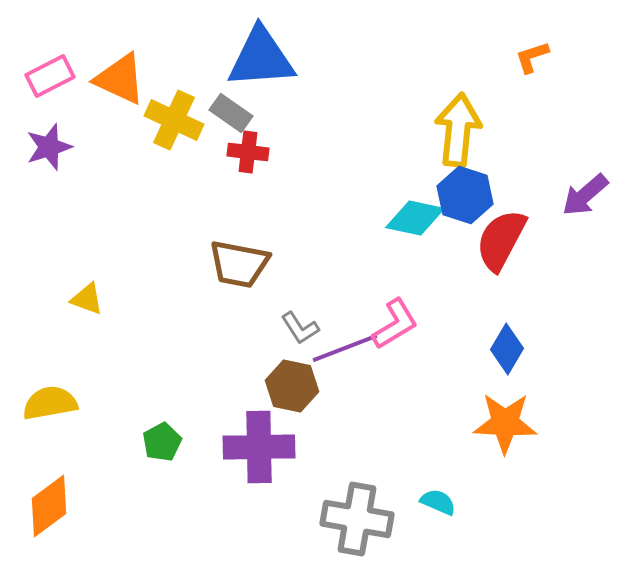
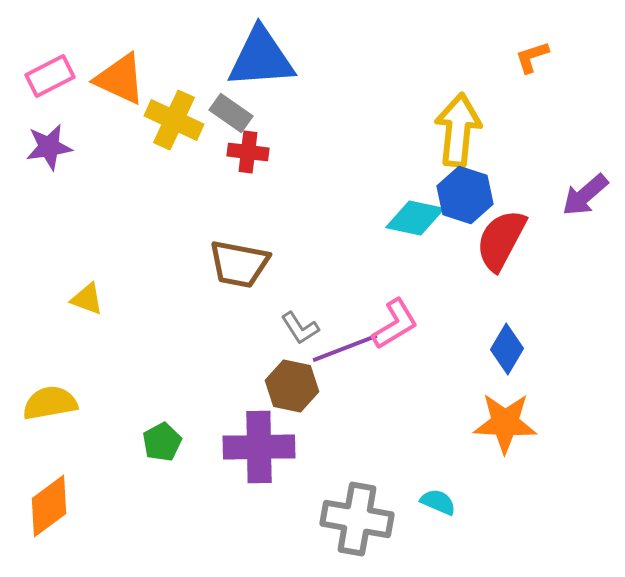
purple star: rotated 9 degrees clockwise
